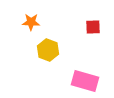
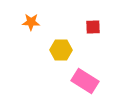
yellow hexagon: moved 13 px right; rotated 20 degrees counterclockwise
pink rectangle: rotated 16 degrees clockwise
